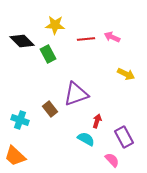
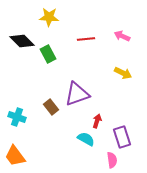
yellow star: moved 6 px left, 8 px up
pink arrow: moved 10 px right, 1 px up
yellow arrow: moved 3 px left, 1 px up
purple triangle: moved 1 px right
brown rectangle: moved 1 px right, 2 px up
cyan cross: moved 3 px left, 3 px up
purple rectangle: moved 2 px left; rotated 10 degrees clockwise
orange trapezoid: rotated 10 degrees clockwise
pink semicircle: rotated 35 degrees clockwise
